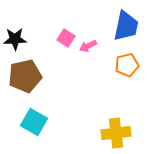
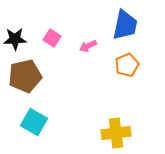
blue trapezoid: moved 1 px left, 1 px up
pink square: moved 14 px left
orange pentagon: rotated 10 degrees counterclockwise
